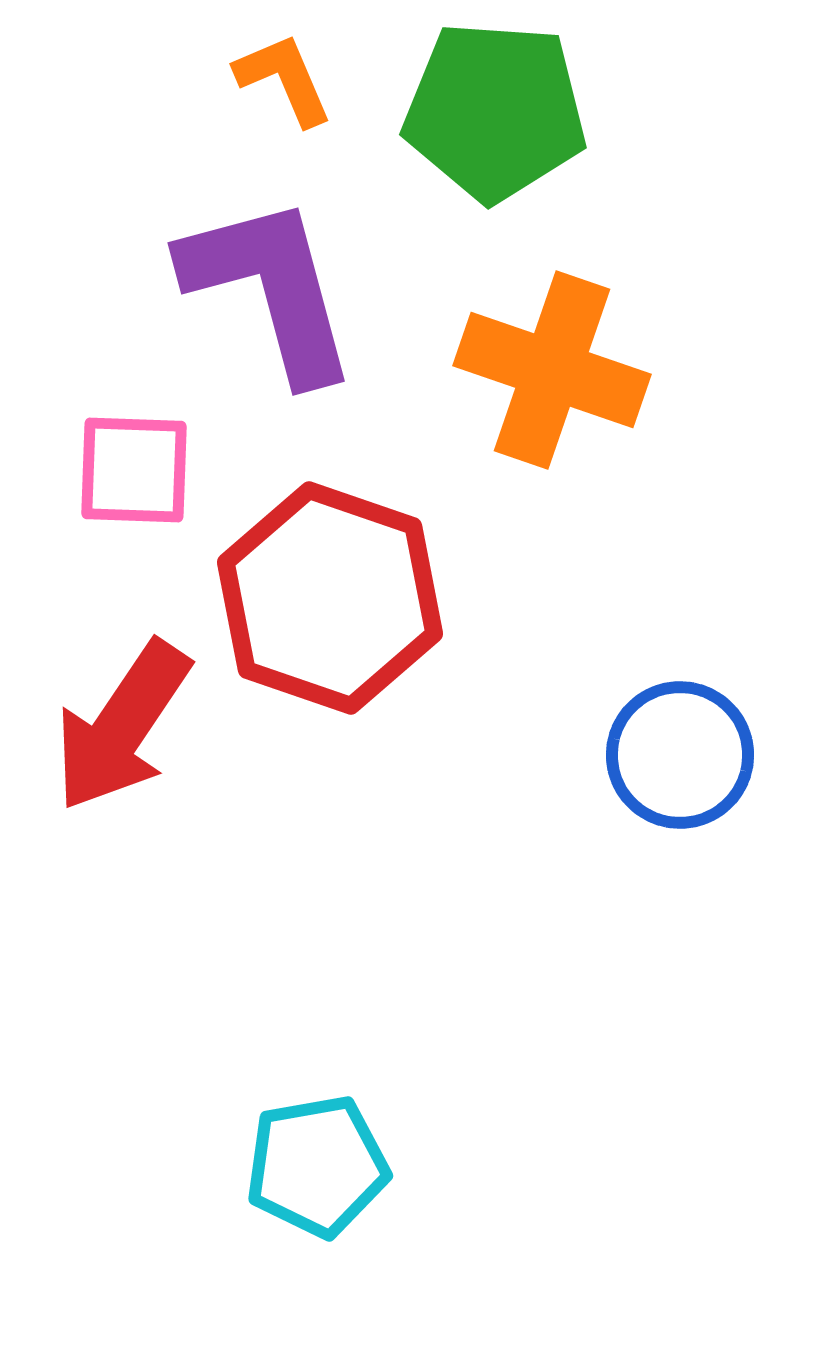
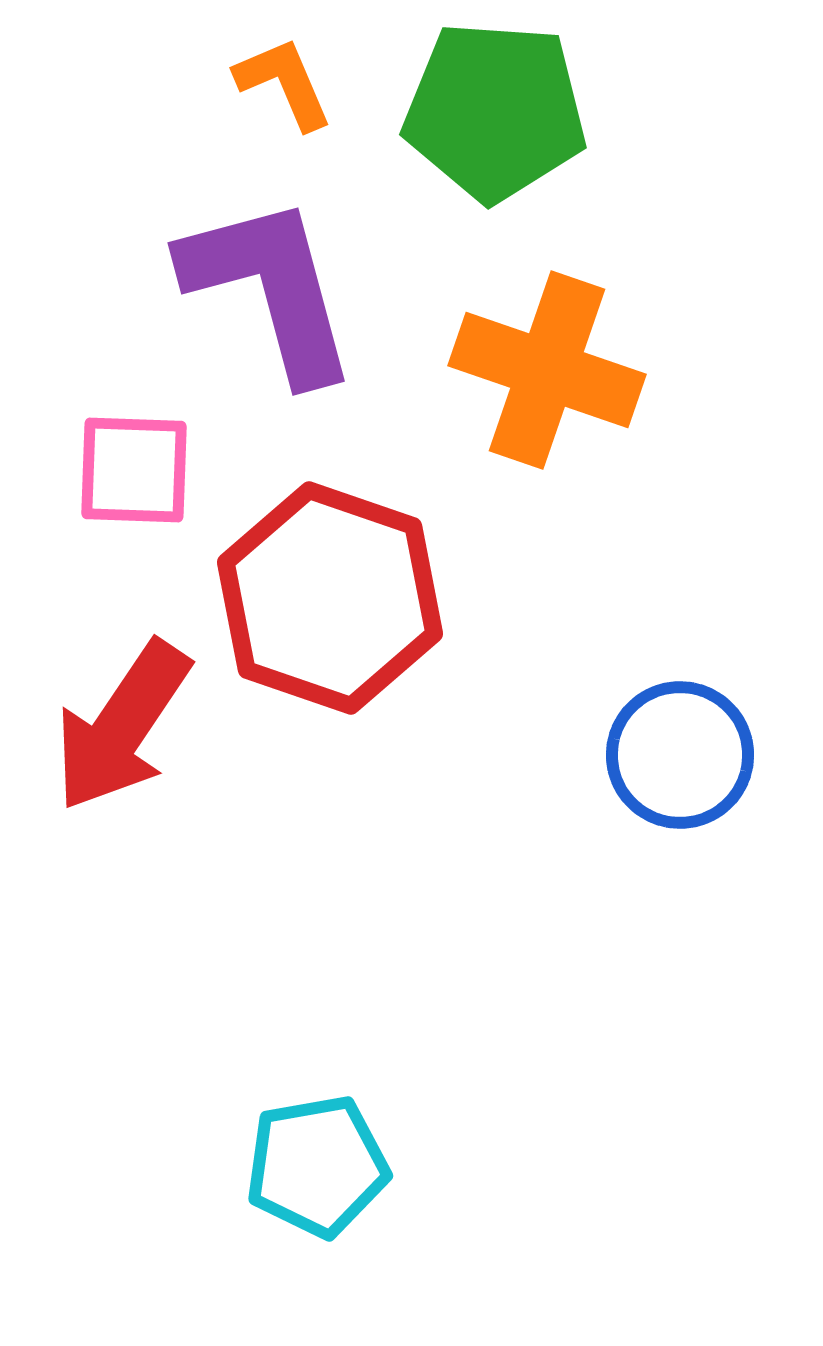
orange L-shape: moved 4 px down
orange cross: moved 5 px left
